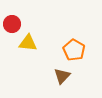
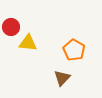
red circle: moved 1 px left, 3 px down
brown triangle: moved 2 px down
